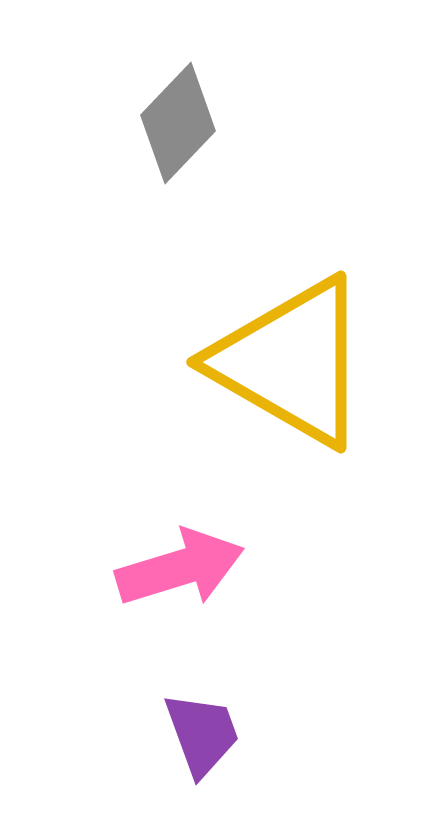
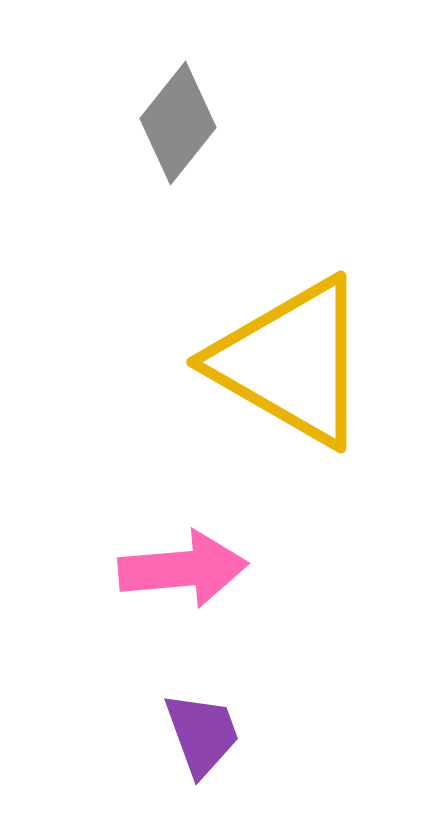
gray diamond: rotated 5 degrees counterclockwise
pink arrow: moved 3 px right, 1 px down; rotated 12 degrees clockwise
